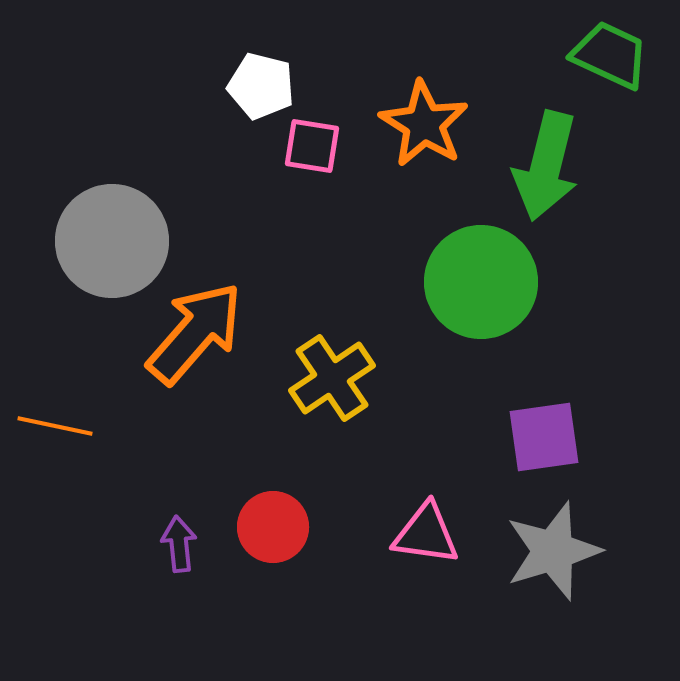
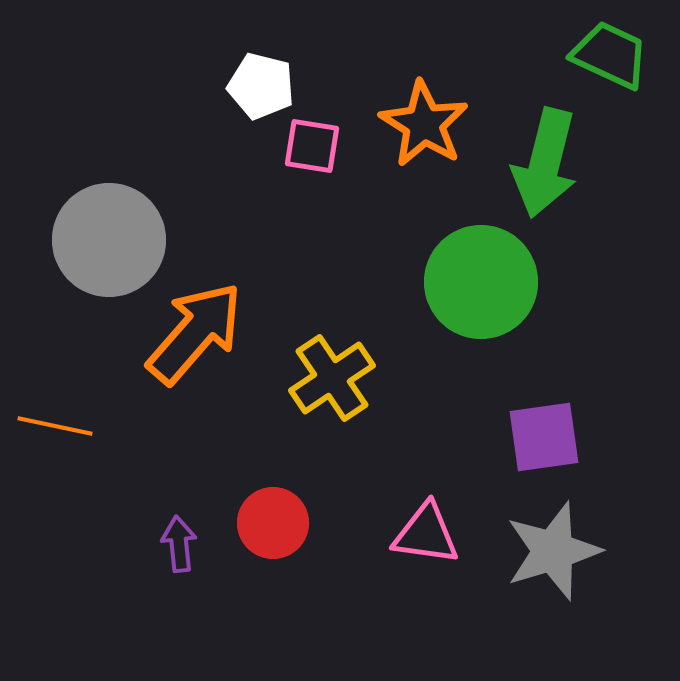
green arrow: moved 1 px left, 3 px up
gray circle: moved 3 px left, 1 px up
red circle: moved 4 px up
